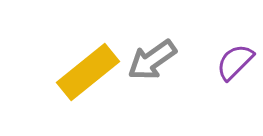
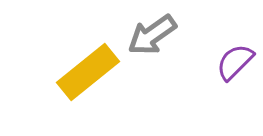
gray arrow: moved 25 px up
